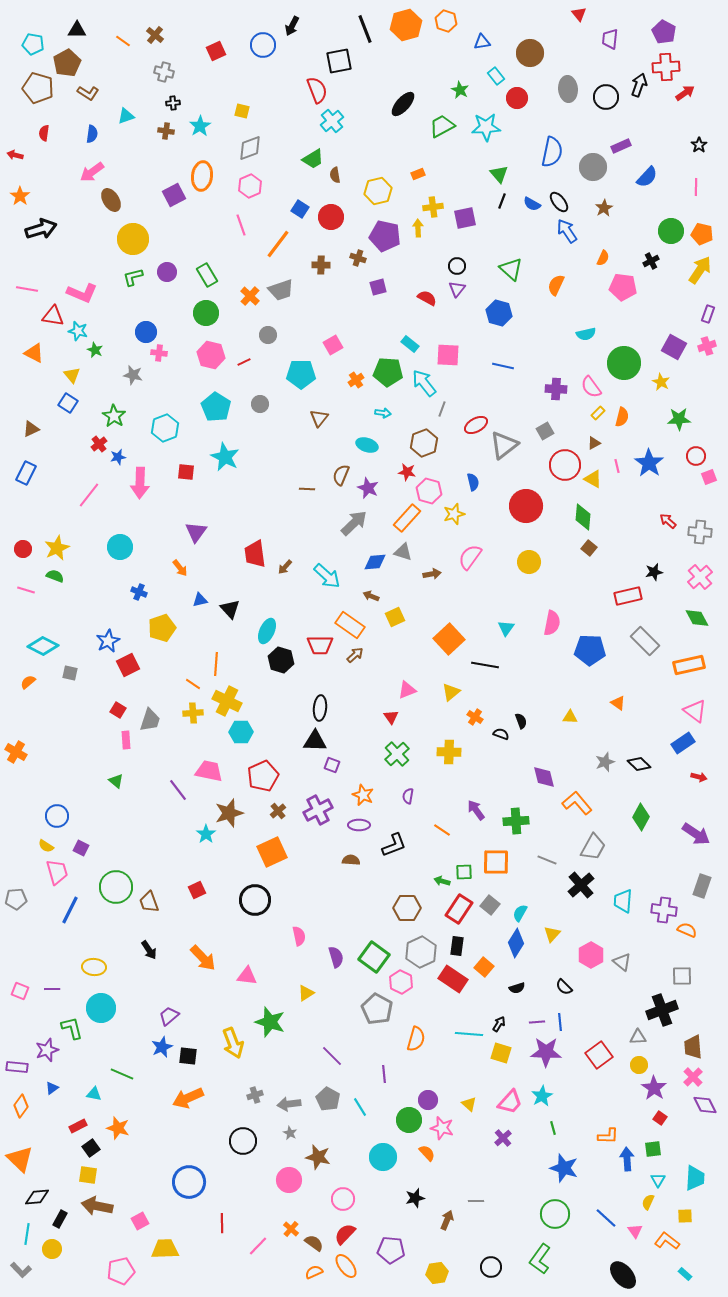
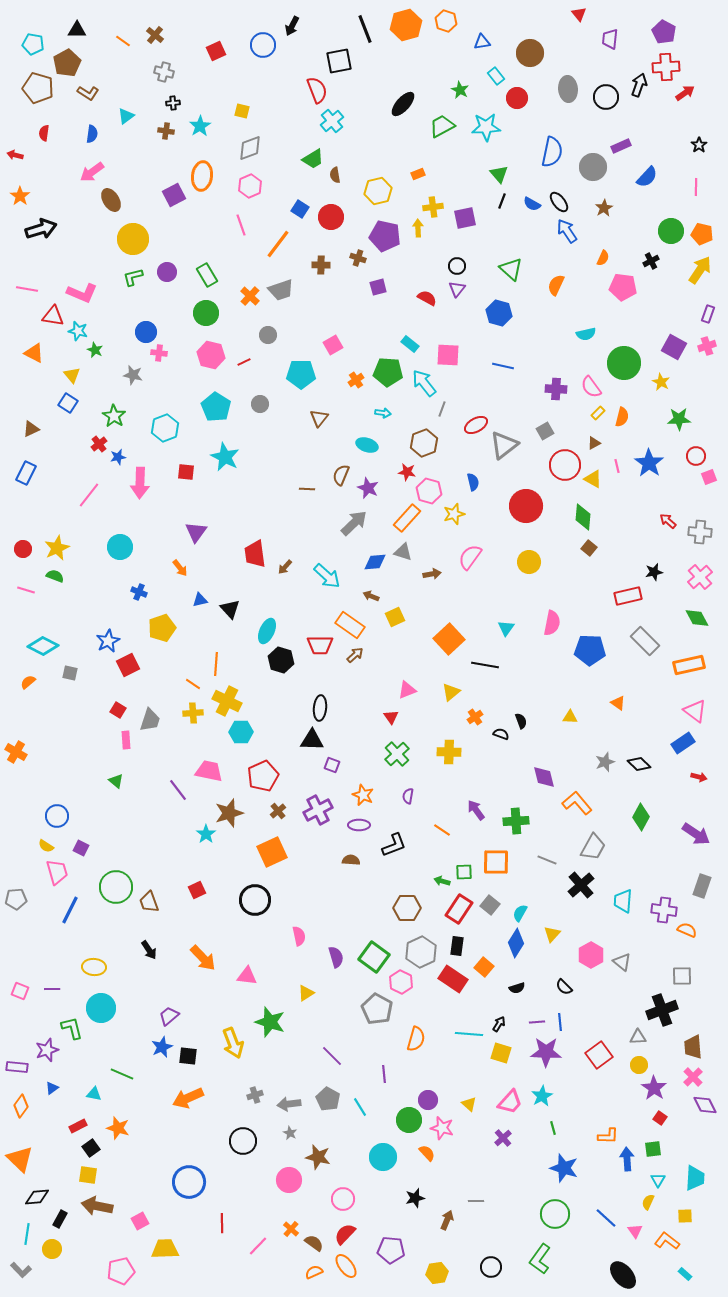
cyan triangle at (126, 116): rotated 18 degrees counterclockwise
orange cross at (475, 717): rotated 21 degrees clockwise
black triangle at (315, 741): moved 3 px left, 1 px up
